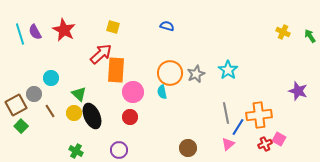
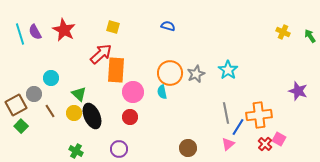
blue semicircle: moved 1 px right
red cross: rotated 24 degrees counterclockwise
purple circle: moved 1 px up
